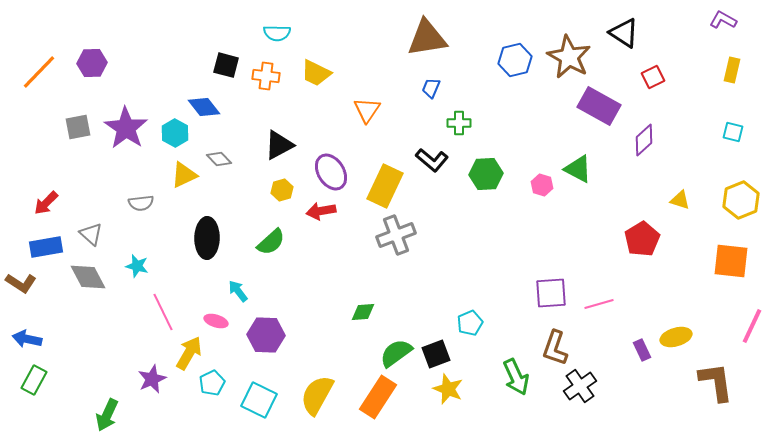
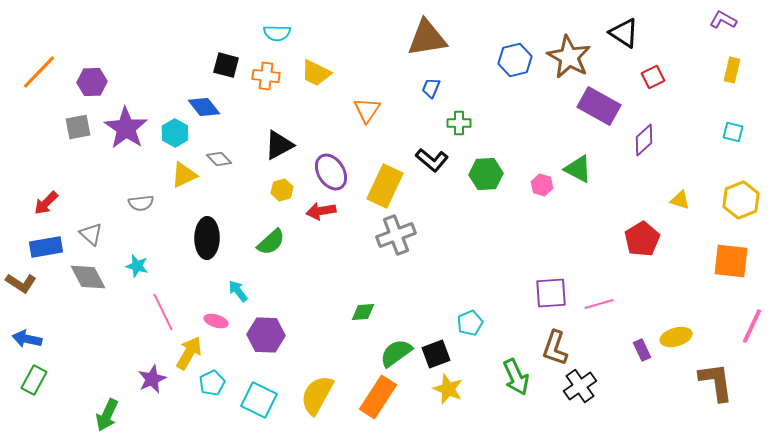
purple hexagon at (92, 63): moved 19 px down
